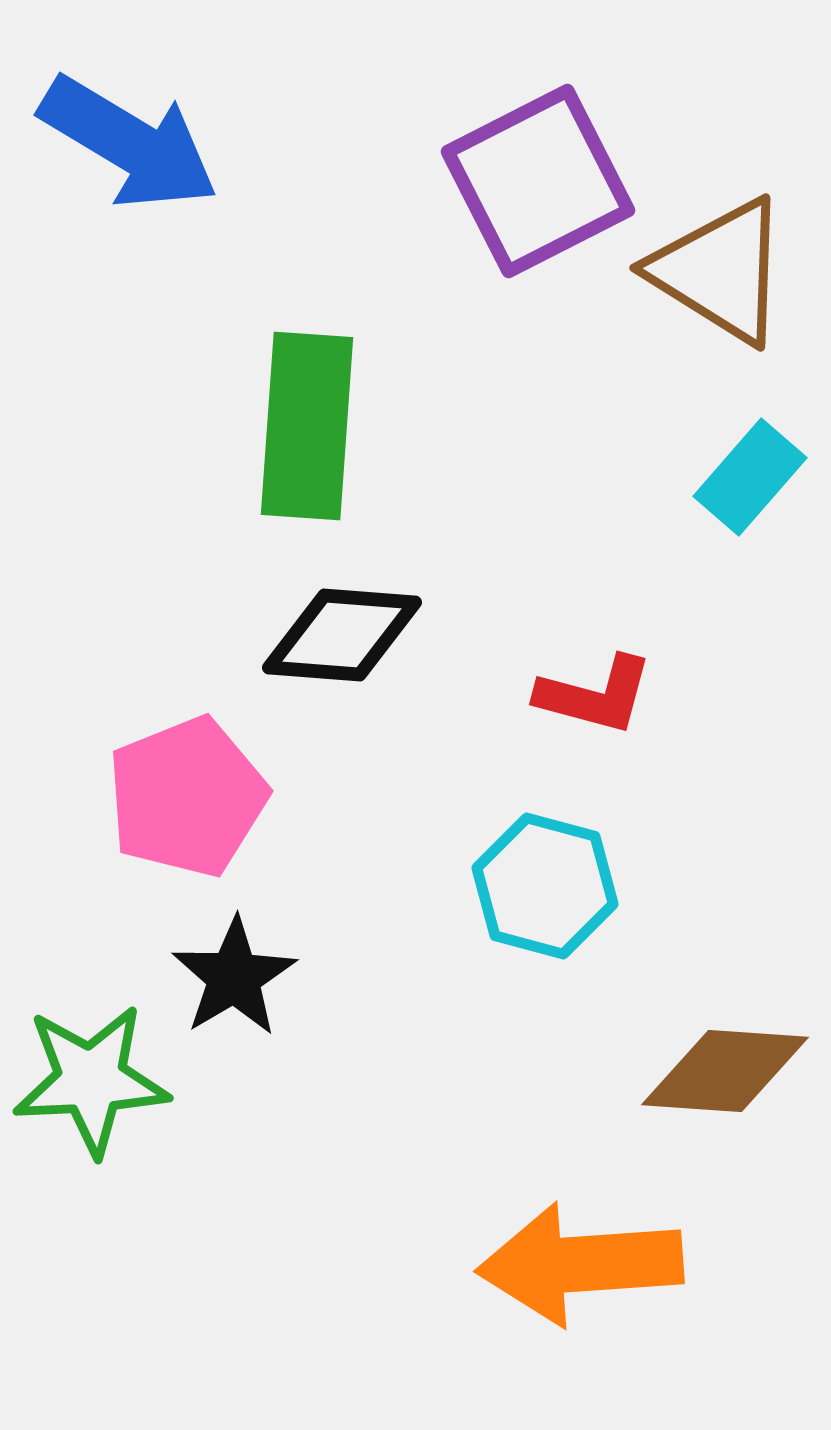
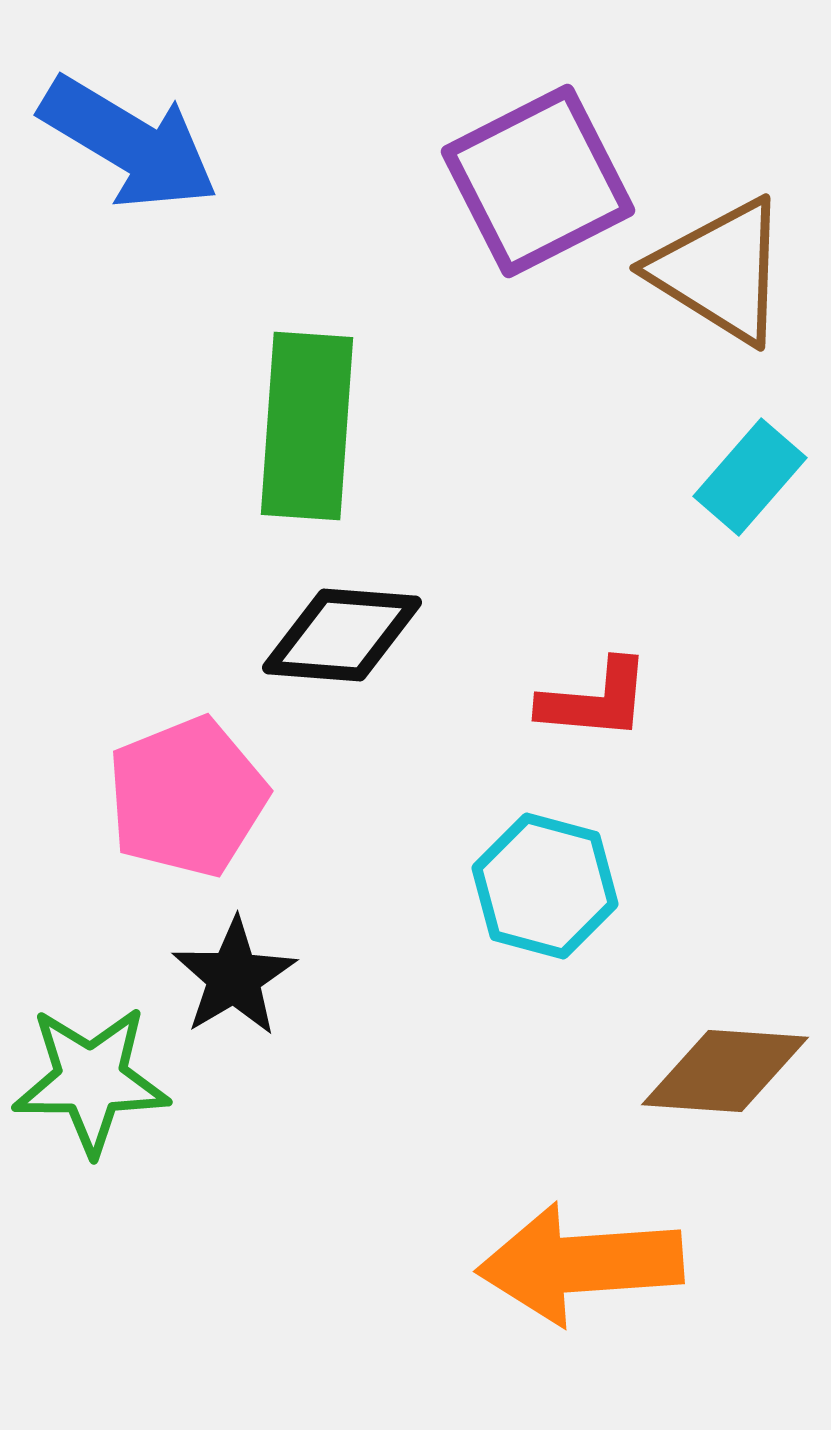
red L-shape: moved 5 px down; rotated 10 degrees counterclockwise
green star: rotated 3 degrees clockwise
